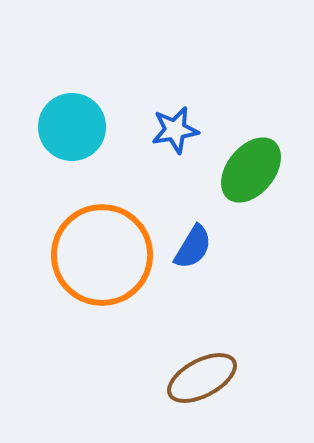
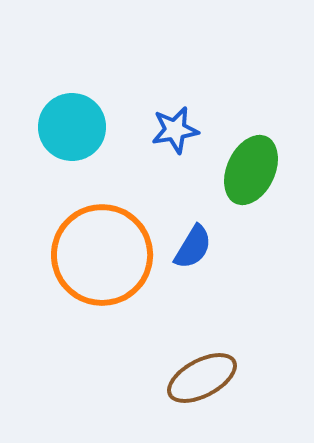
green ellipse: rotated 14 degrees counterclockwise
